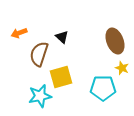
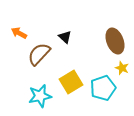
orange arrow: rotated 49 degrees clockwise
black triangle: moved 3 px right
brown semicircle: rotated 25 degrees clockwise
yellow square: moved 10 px right, 5 px down; rotated 15 degrees counterclockwise
cyan pentagon: rotated 20 degrees counterclockwise
